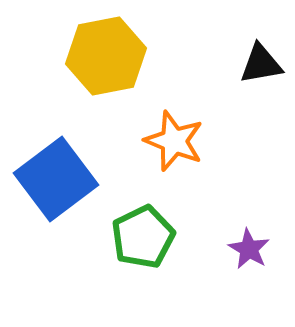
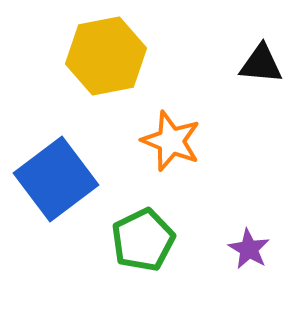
black triangle: rotated 15 degrees clockwise
orange star: moved 3 px left
green pentagon: moved 3 px down
